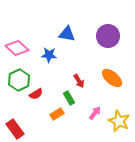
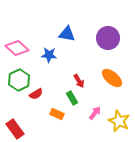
purple circle: moved 2 px down
green rectangle: moved 3 px right
orange rectangle: rotated 56 degrees clockwise
